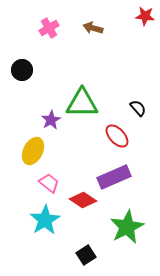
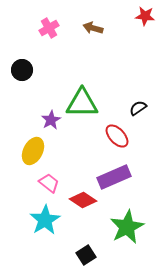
black semicircle: rotated 84 degrees counterclockwise
